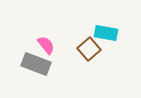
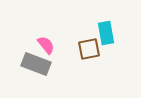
cyan rectangle: rotated 70 degrees clockwise
brown square: rotated 30 degrees clockwise
